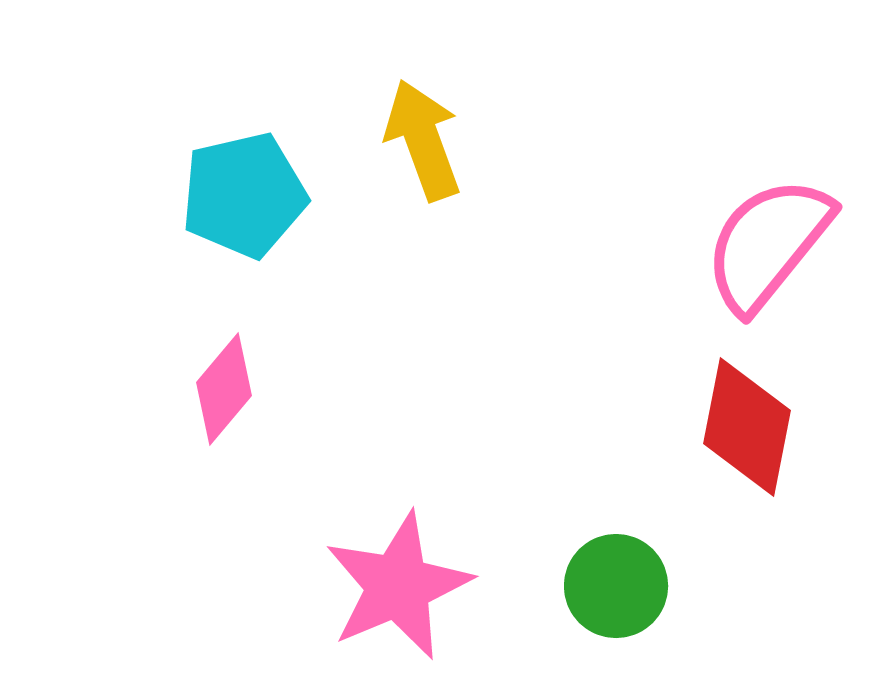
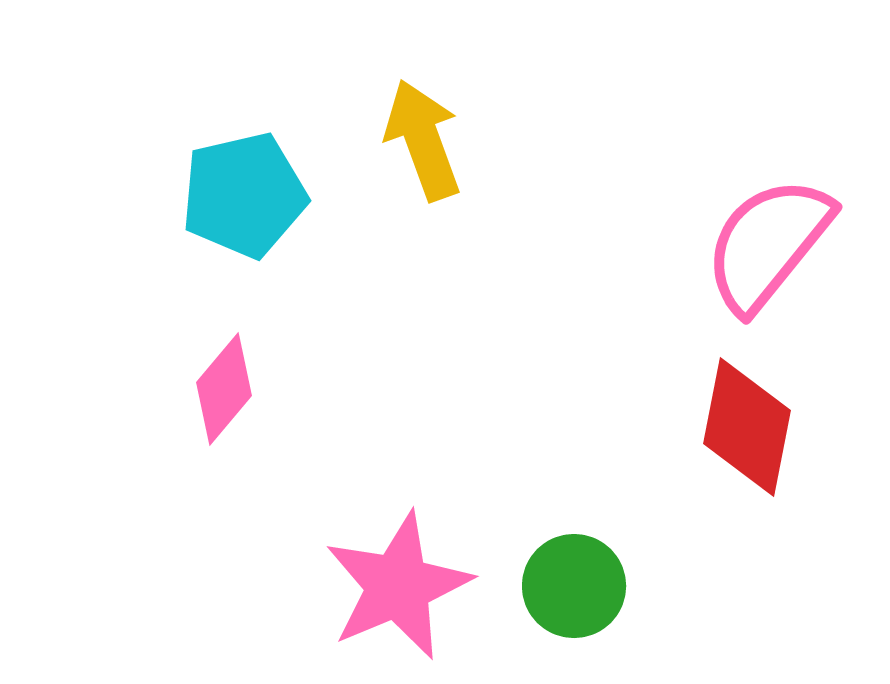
green circle: moved 42 px left
